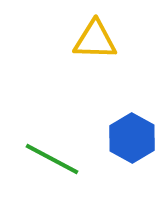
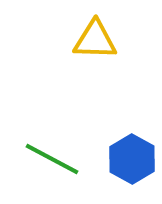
blue hexagon: moved 21 px down
